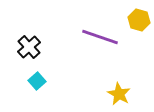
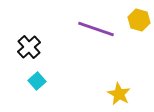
purple line: moved 4 px left, 8 px up
